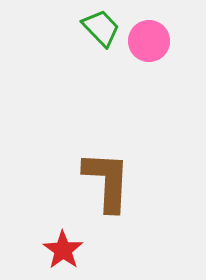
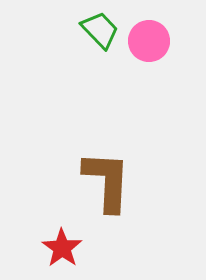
green trapezoid: moved 1 px left, 2 px down
red star: moved 1 px left, 2 px up
